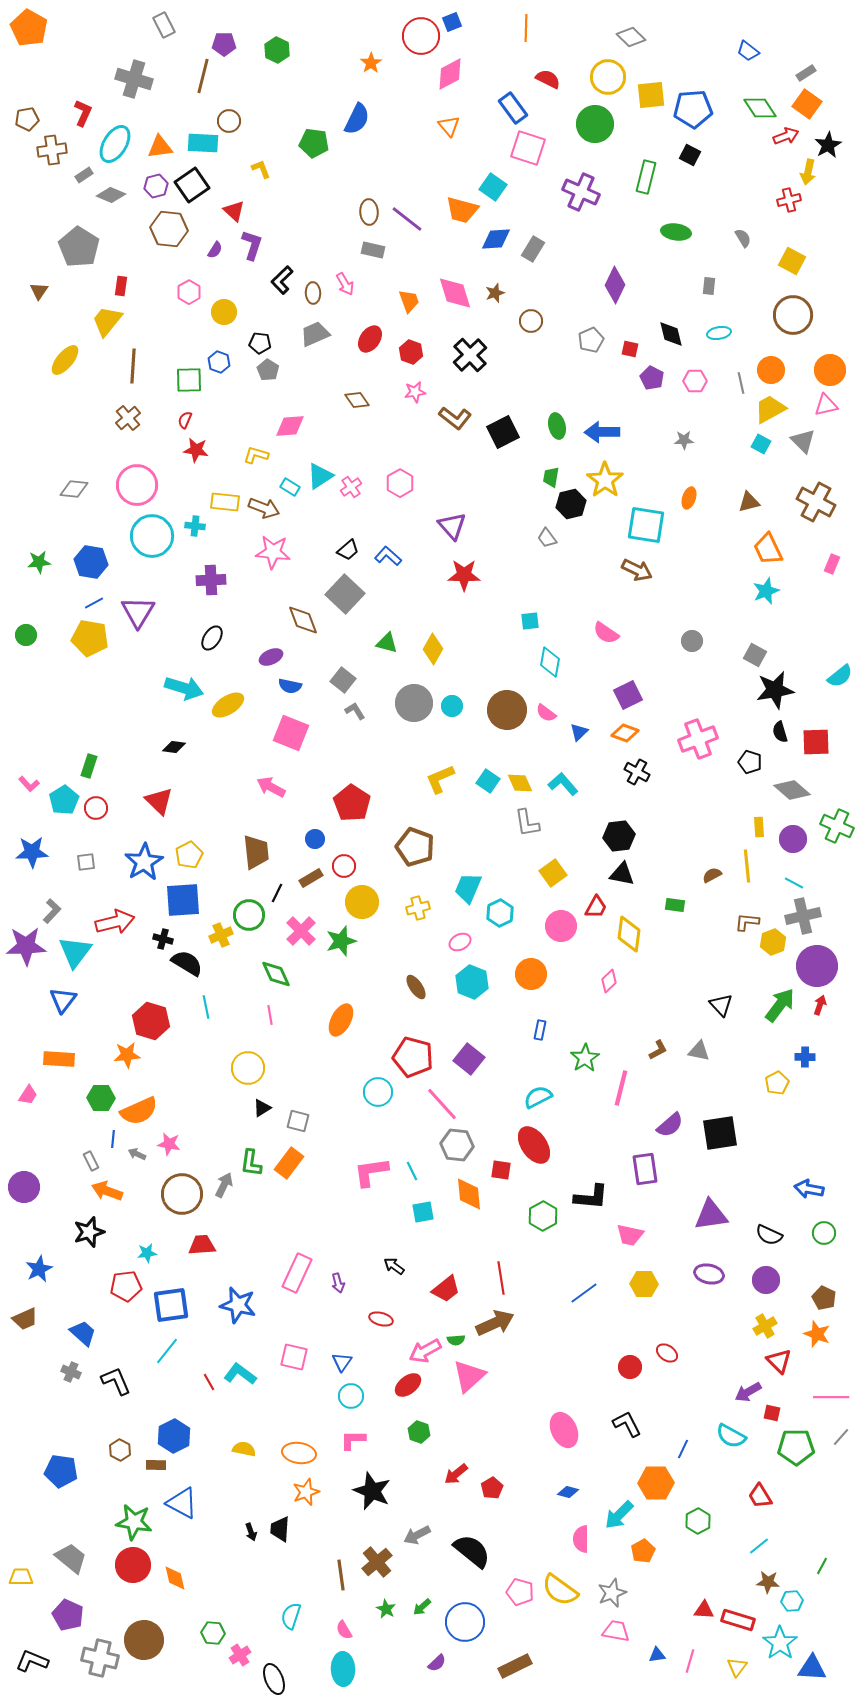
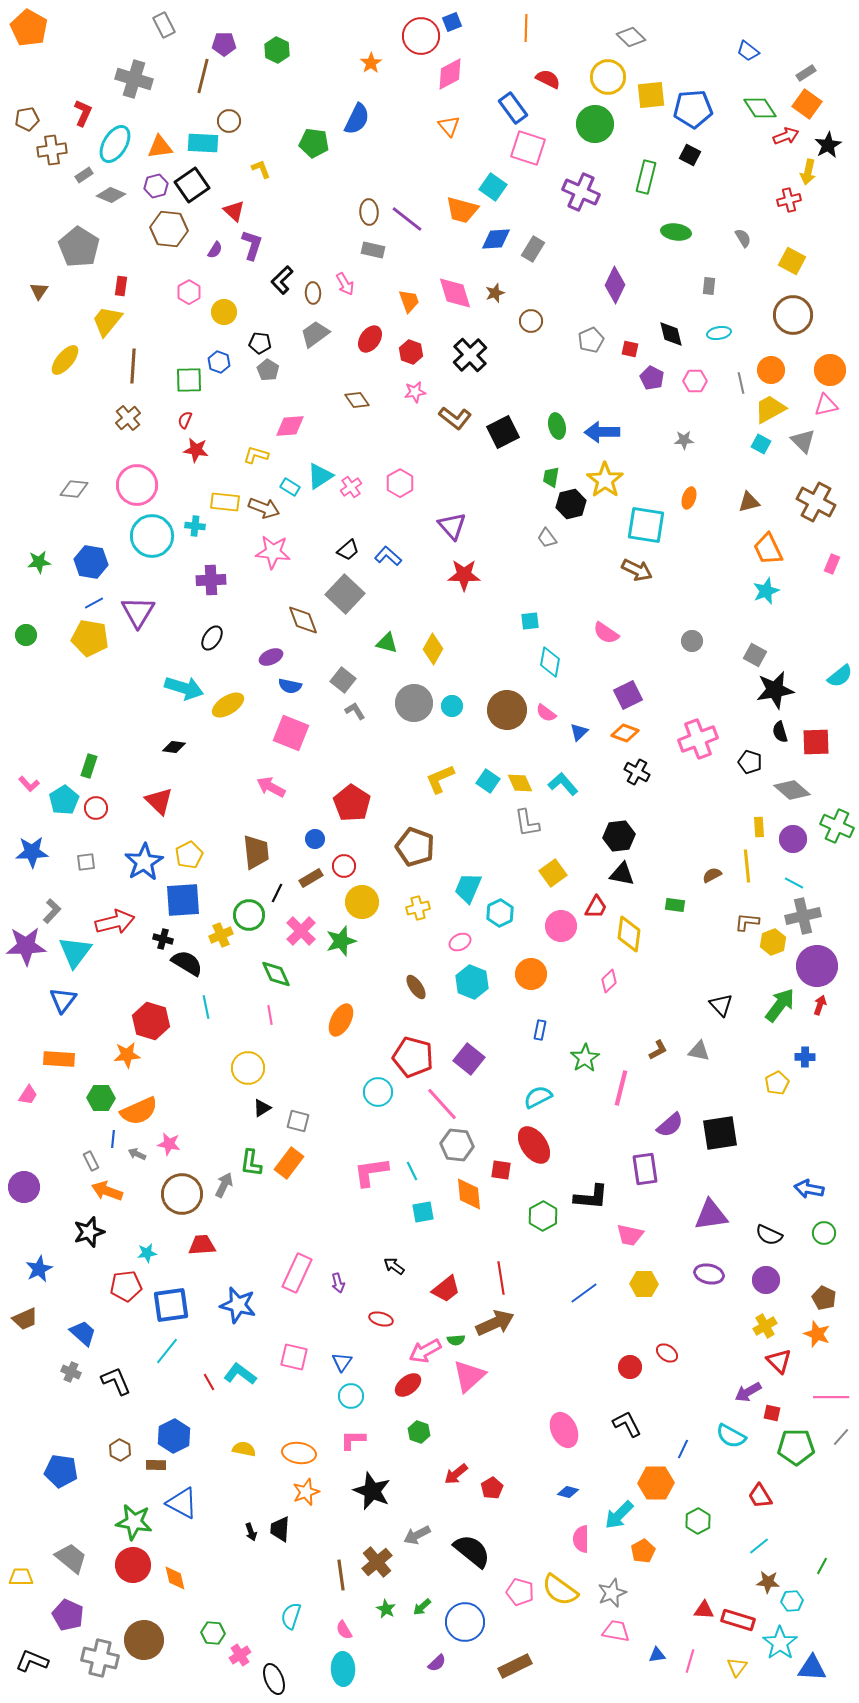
gray trapezoid at (315, 334): rotated 12 degrees counterclockwise
